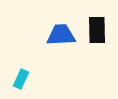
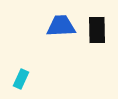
blue trapezoid: moved 9 px up
